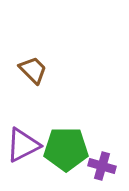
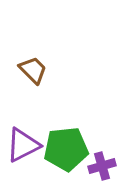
green pentagon: rotated 6 degrees counterclockwise
purple cross: rotated 32 degrees counterclockwise
